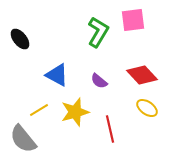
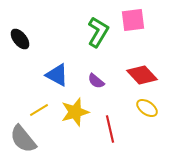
purple semicircle: moved 3 px left
